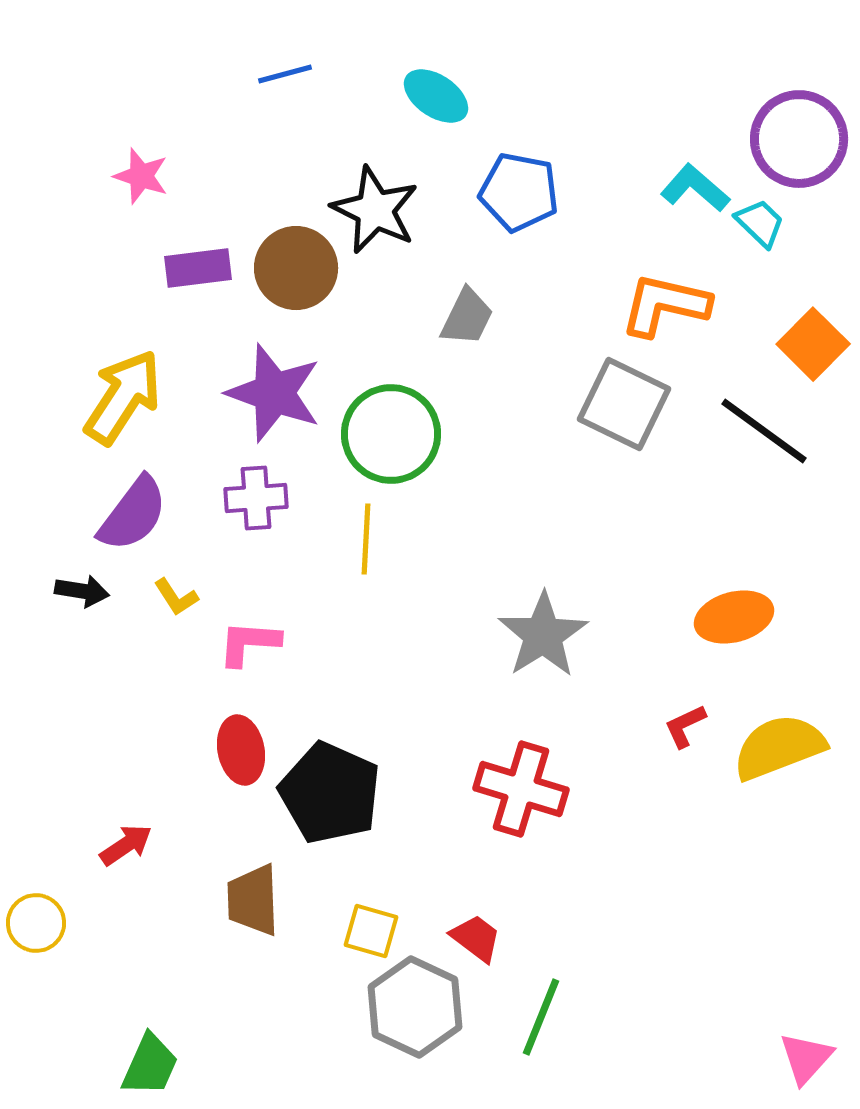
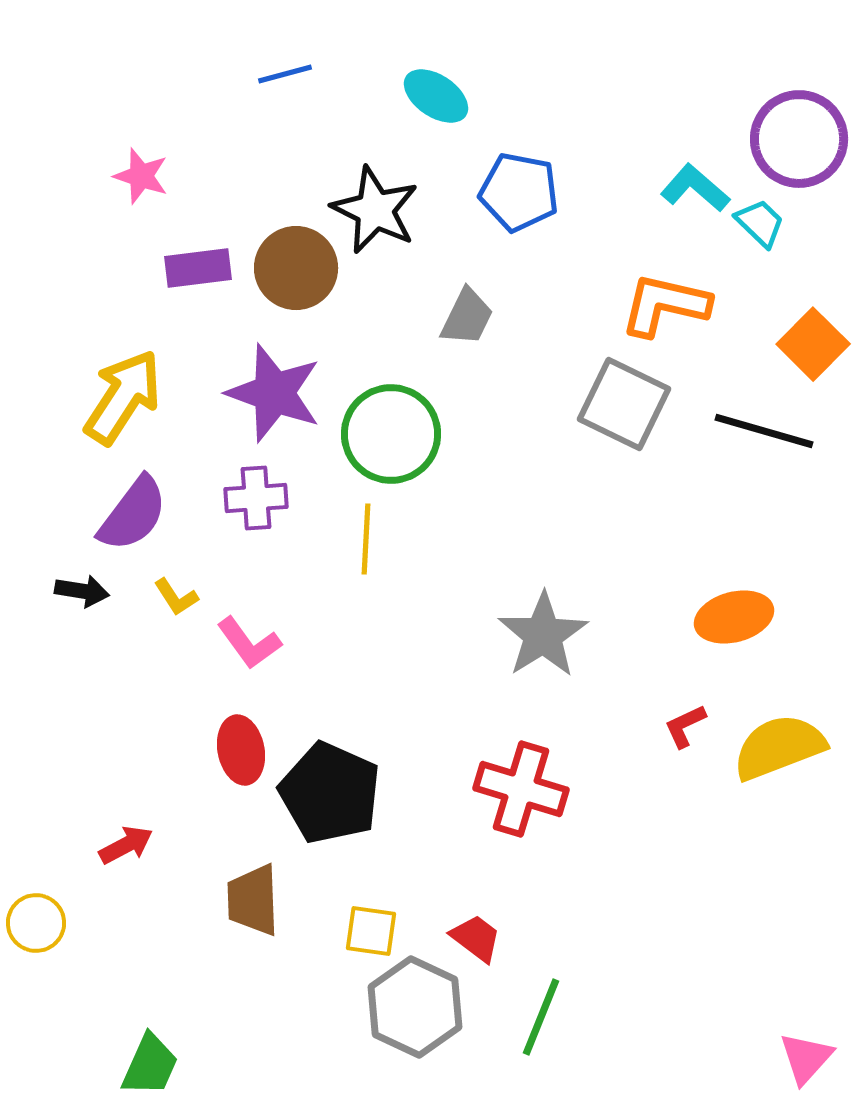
black line: rotated 20 degrees counterclockwise
pink L-shape: rotated 130 degrees counterclockwise
red arrow: rotated 6 degrees clockwise
yellow square: rotated 8 degrees counterclockwise
